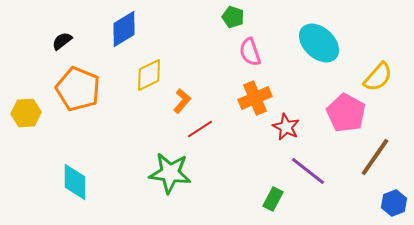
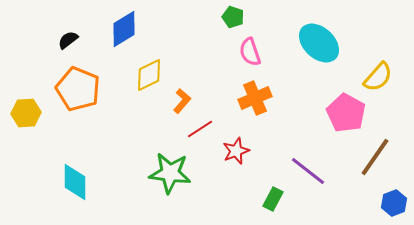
black semicircle: moved 6 px right, 1 px up
red star: moved 50 px left, 24 px down; rotated 24 degrees clockwise
